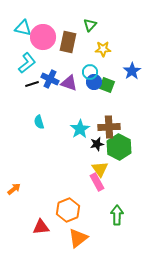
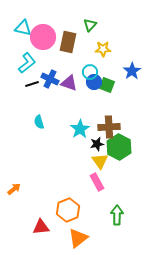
yellow triangle: moved 8 px up
